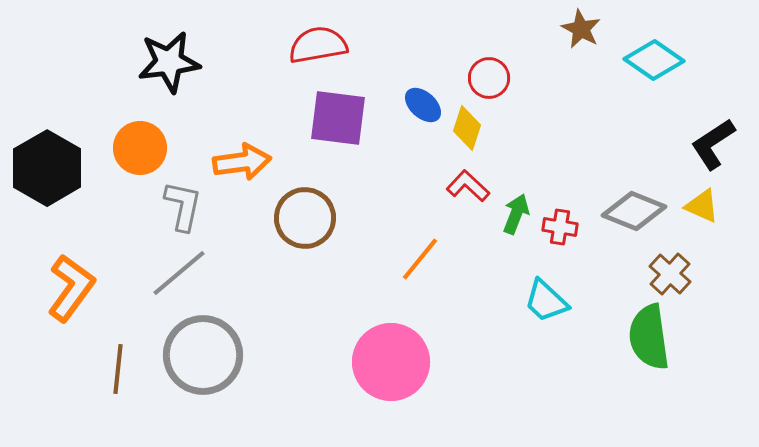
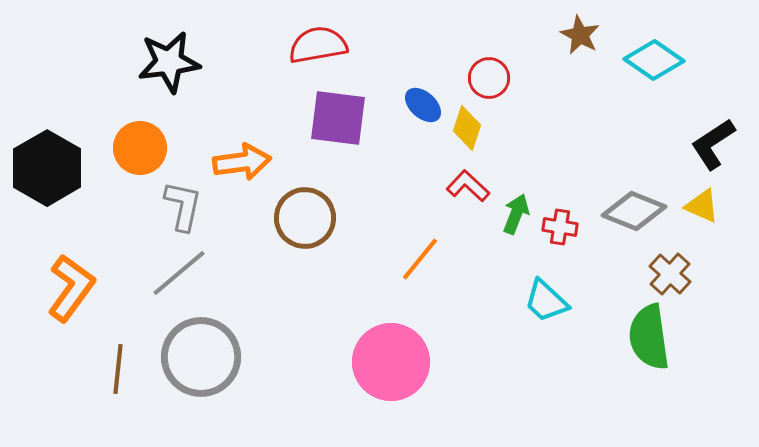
brown star: moved 1 px left, 6 px down
gray circle: moved 2 px left, 2 px down
